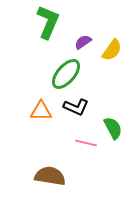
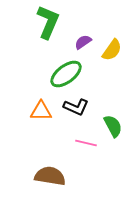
green ellipse: rotated 12 degrees clockwise
green semicircle: moved 2 px up
